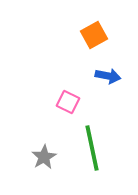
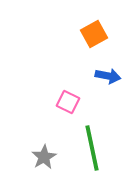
orange square: moved 1 px up
